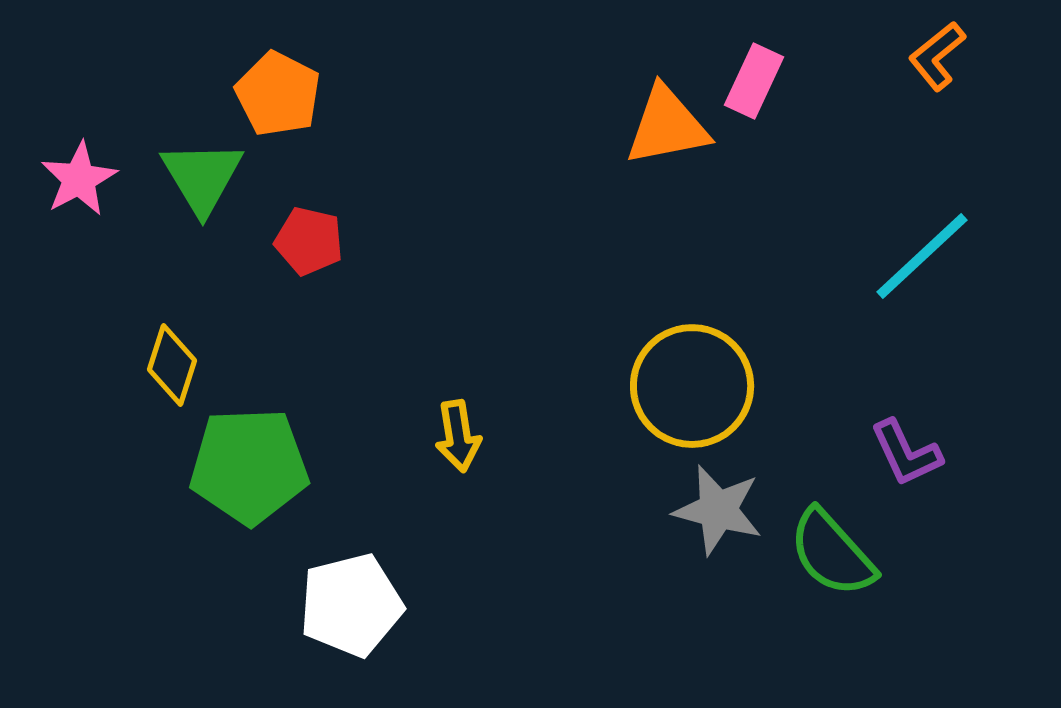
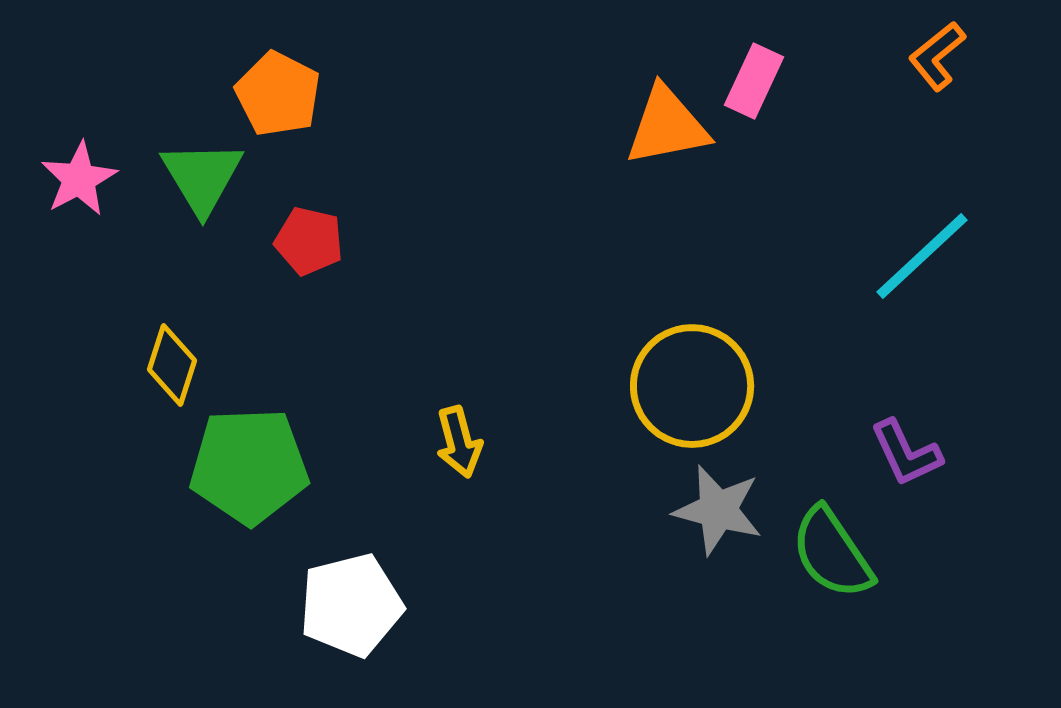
yellow arrow: moved 1 px right, 6 px down; rotated 6 degrees counterclockwise
green semicircle: rotated 8 degrees clockwise
